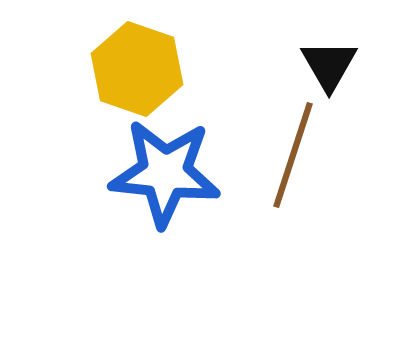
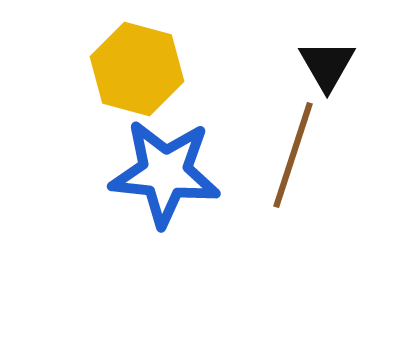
black triangle: moved 2 px left
yellow hexagon: rotated 4 degrees counterclockwise
